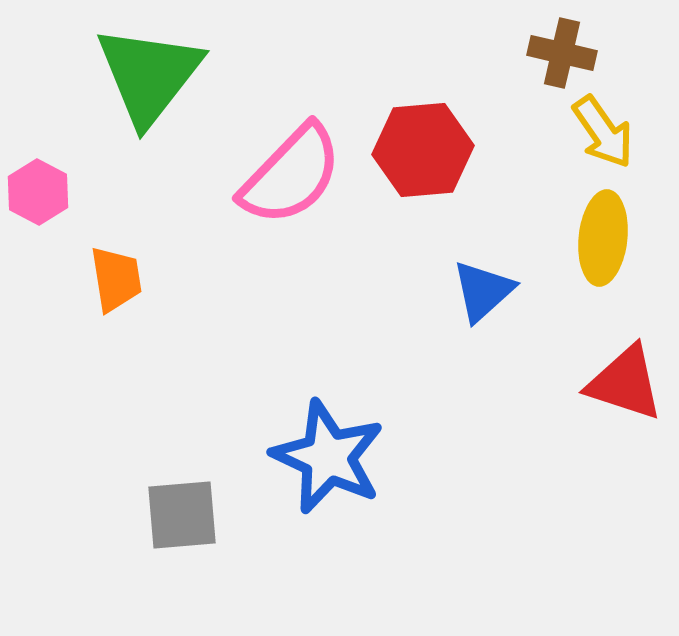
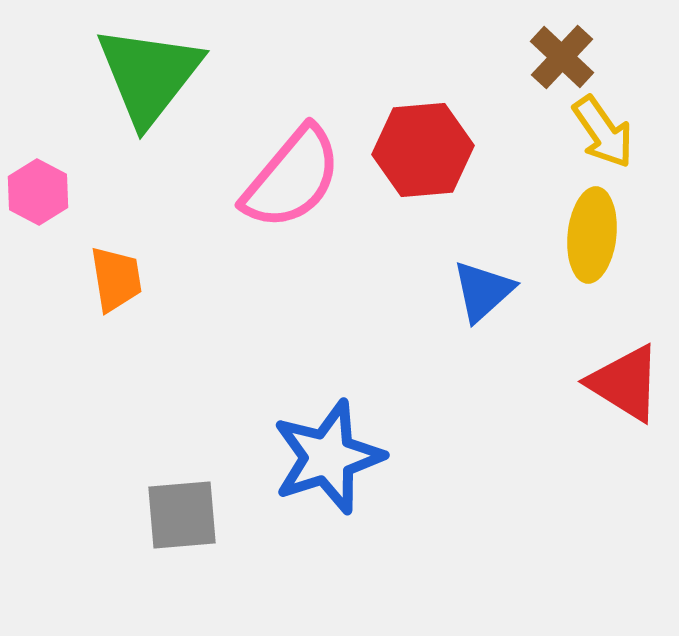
brown cross: moved 4 px down; rotated 30 degrees clockwise
pink semicircle: moved 1 px right, 3 px down; rotated 4 degrees counterclockwise
yellow ellipse: moved 11 px left, 3 px up
red triangle: rotated 14 degrees clockwise
blue star: rotated 29 degrees clockwise
